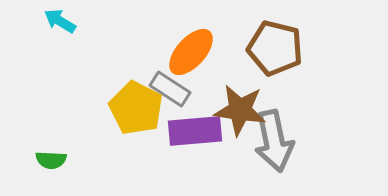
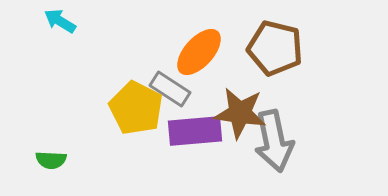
orange ellipse: moved 8 px right
brown star: moved 3 px down
